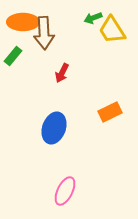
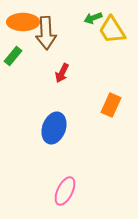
brown arrow: moved 2 px right
orange rectangle: moved 1 px right, 7 px up; rotated 40 degrees counterclockwise
